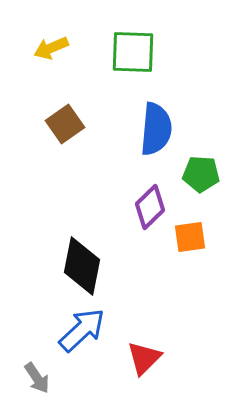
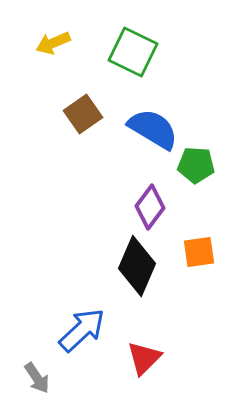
yellow arrow: moved 2 px right, 5 px up
green square: rotated 24 degrees clockwise
brown square: moved 18 px right, 10 px up
blue semicircle: moved 3 px left; rotated 64 degrees counterclockwise
green pentagon: moved 5 px left, 9 px up
purple diamond: rotated 9 degrees counterclockwise
orange square: moved 9 px right, 15 px down
black diamond: moved 55 px right; rotated 12 degrees clockwise
